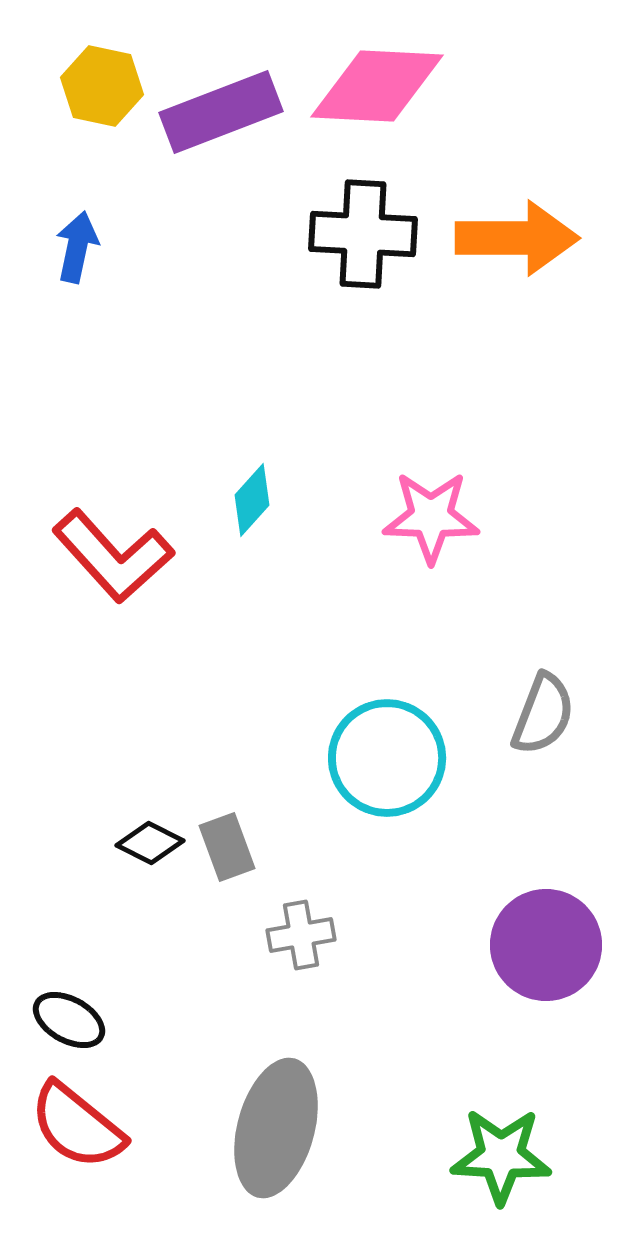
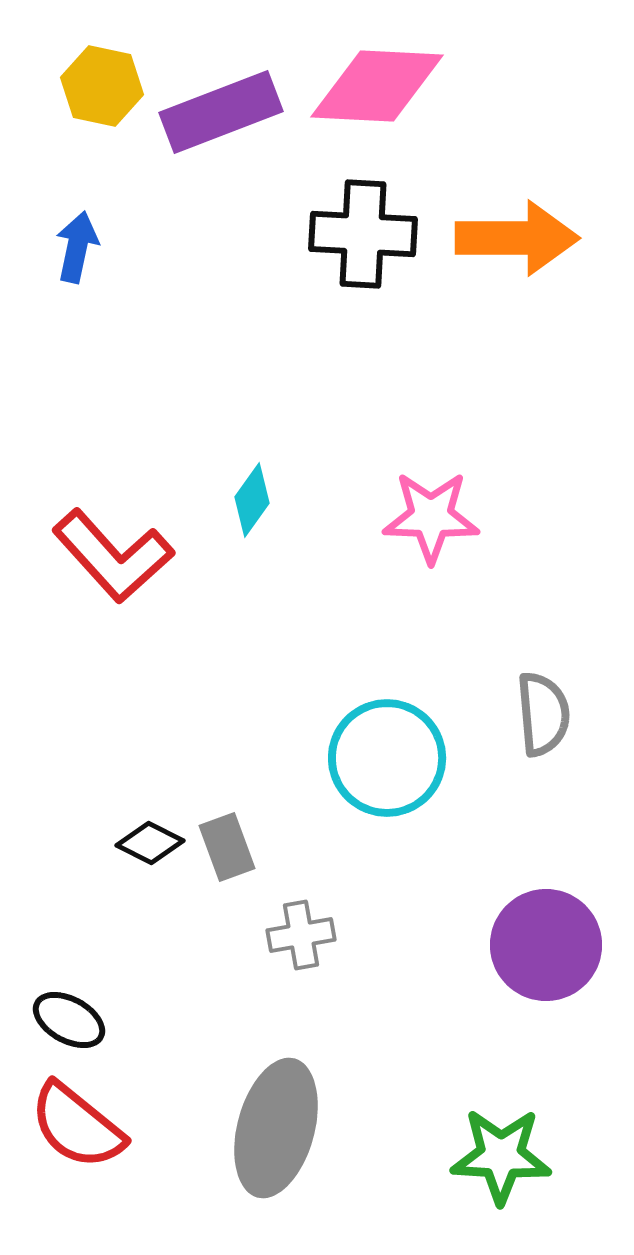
cyan diamond: rotated 6 degrees counterclockwise
gray semicircle: rotated 26 degrees counterclockwise
